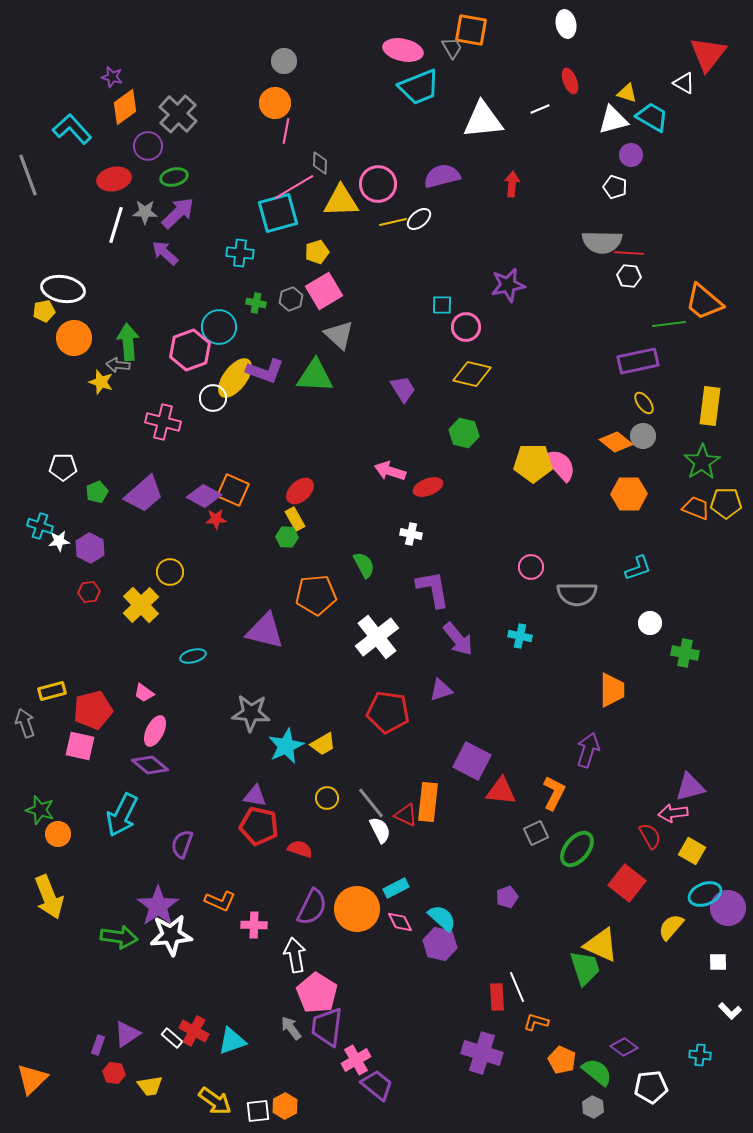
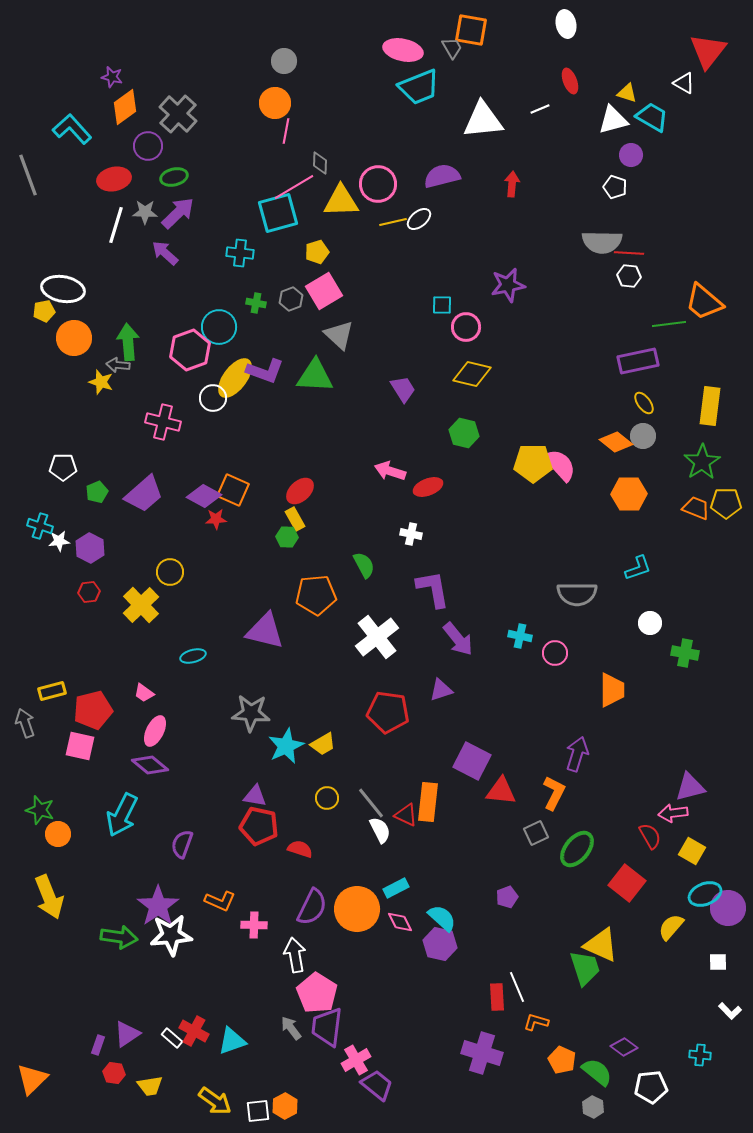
red triangle at (708, 54): moved 3 px up
pink circle at (531, 567): moved 24 px right, 86 px down
purple arrow at (588, 750): moved 11 px left, 4 px down
